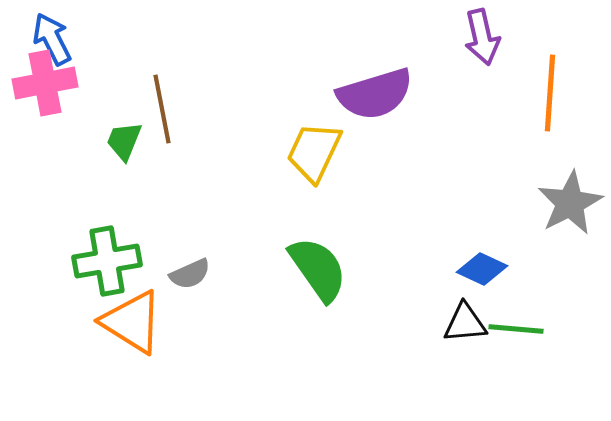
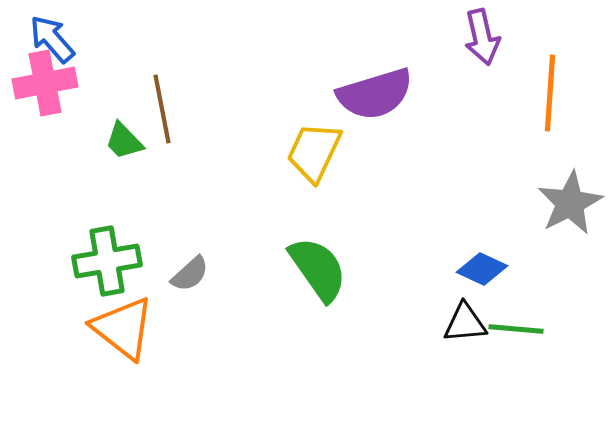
blue arrow: rotated 14 degrees counterclockwise
green trapezoid: rotated 66 degrees counterclockwise
gray semicircle: rotated 18 degrees counterclockwise
orange triangle: moved 9 px left, 6 px down; rotated 6 degrees clockwise
